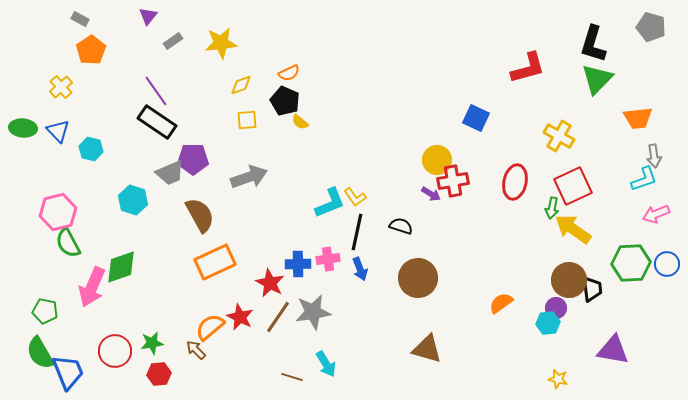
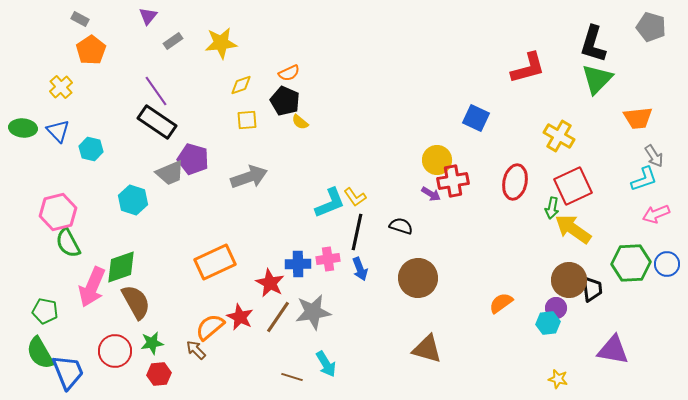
gray arrow at (654, 156): rotated 25 degrees counterclockwise
purple pentagon at (193, 159): rotated 16 degrees clockwise
brown semicircle at (200, 215): moved 64 px left, 87 px down
